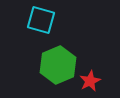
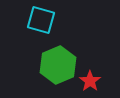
red star: rotated 10 degrees counterclockwise
